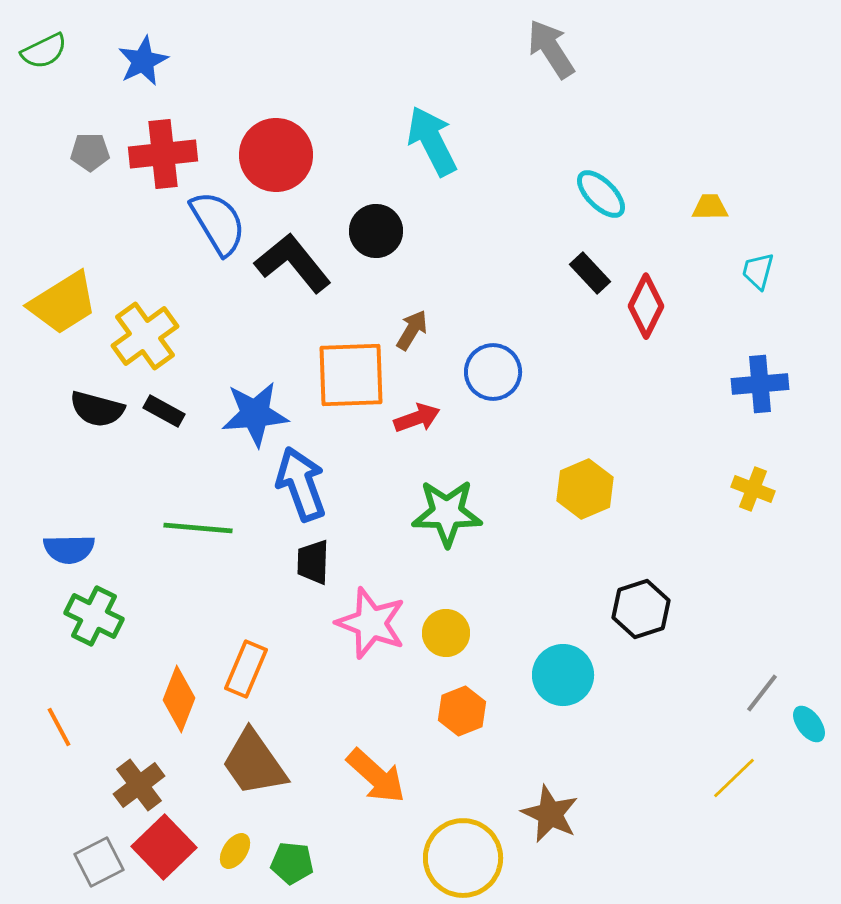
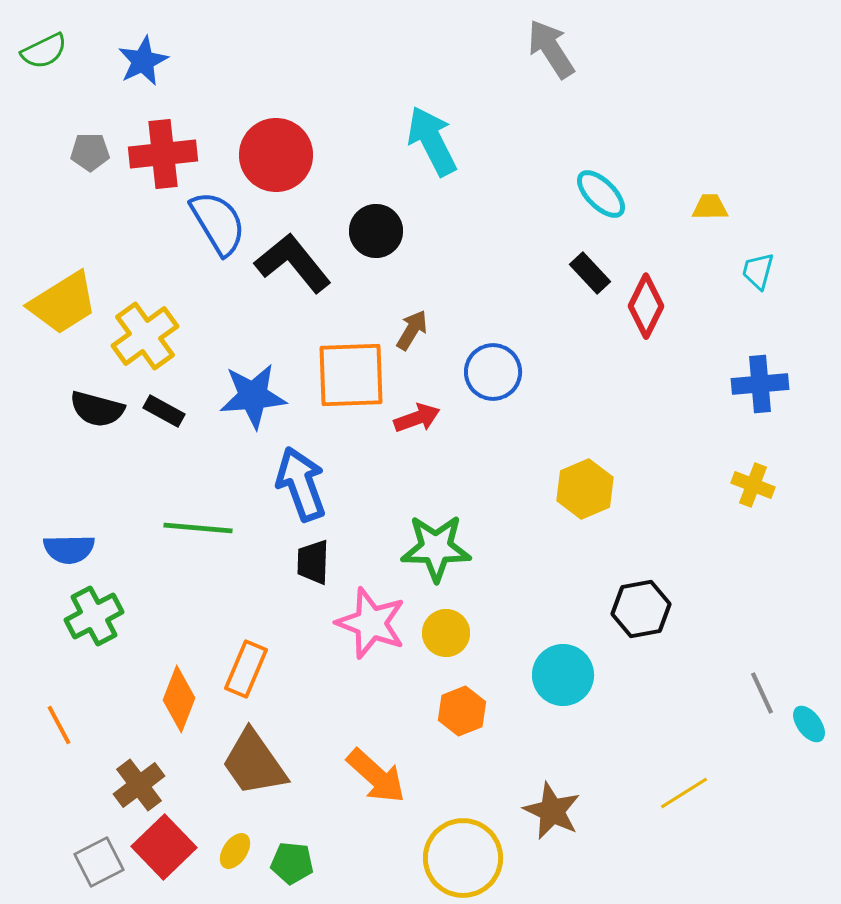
blue star at (255, 414): moved 2 px left, 18 px up
yellow cross at (753, 489): moved 4 px up
green star at (447, 513): moved 11 px left, 35 px down
black hexagon at (641, 609): rotated 8 degrees clockwise
green cross at (94, 616): rotated 36 degrees clockwise
gray line at (762, 693): rotated 63 degrees counterclockwise
orange line at (59, 727): moved 2 px up
yellow line at (734, 778): moved 50 px left, 15 px down; rotated 12 degrees clockwise
brown star at (550, 814): moved 2 px right, 3 px up
